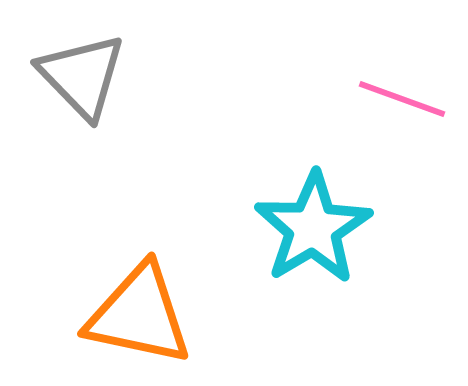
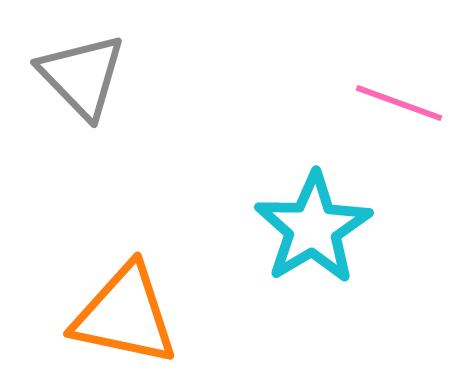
pink line: moved 3 px left, 4 px down
orange triangle: moved 14 px left
